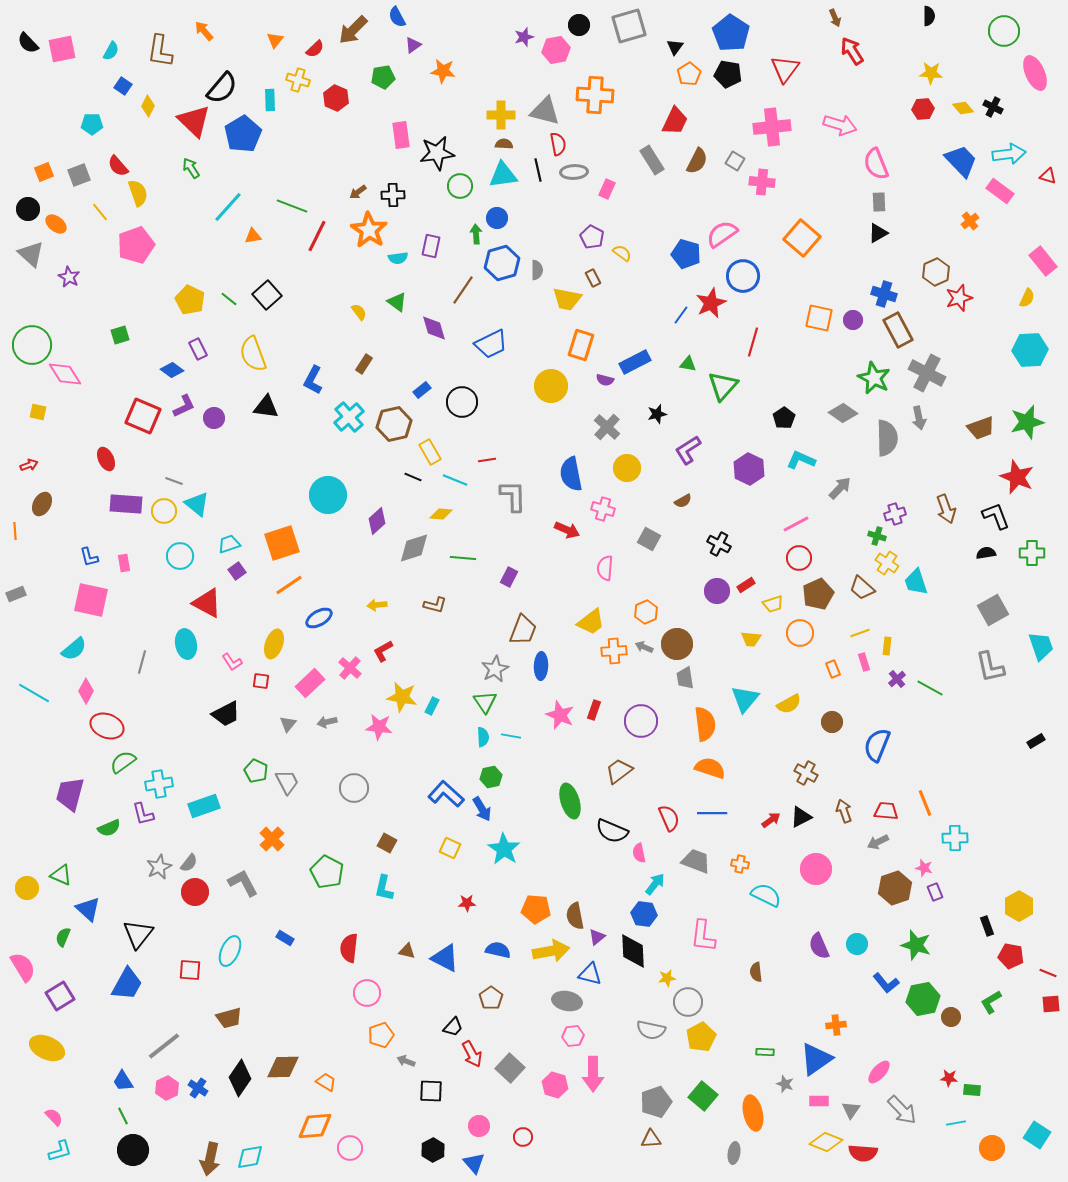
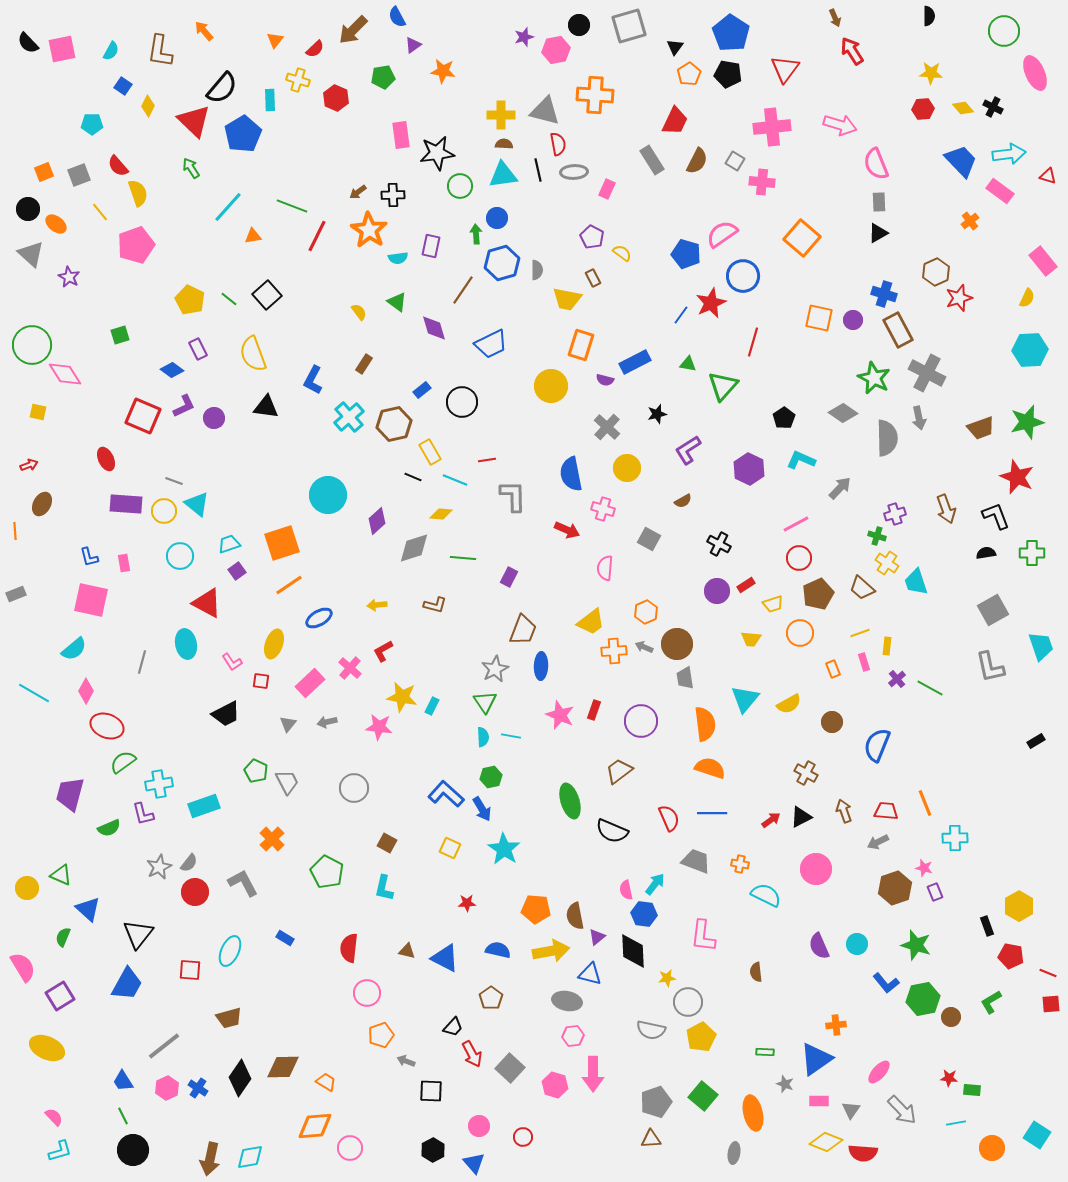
pink semicircle at (639, 853): moved 13 px left, 37 px down
